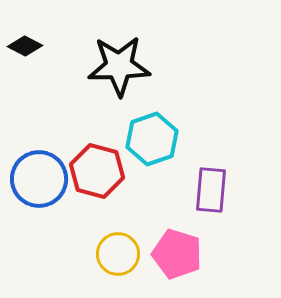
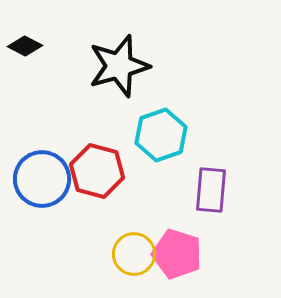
black star: rotated 14 degrees counterclockwise
cyan hexagon: moved 9 px right, 4 px up
blue circle: moved 3 px right
yellow circle: moved 16 px right
